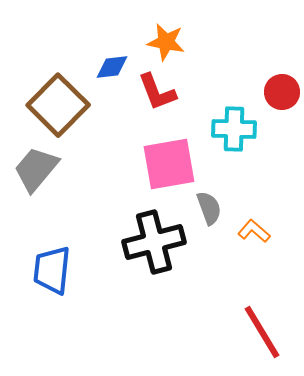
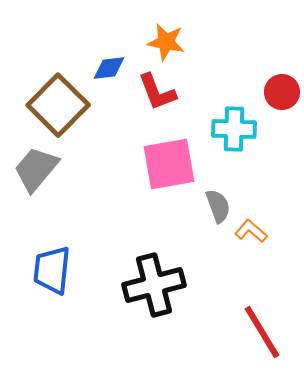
blue diamond: moved 3 px left, 1 px down
gray semicircle: moved 9 px right, 2 px up
orange L-shape: moved 3 px left
black cross: moved 43 px down
